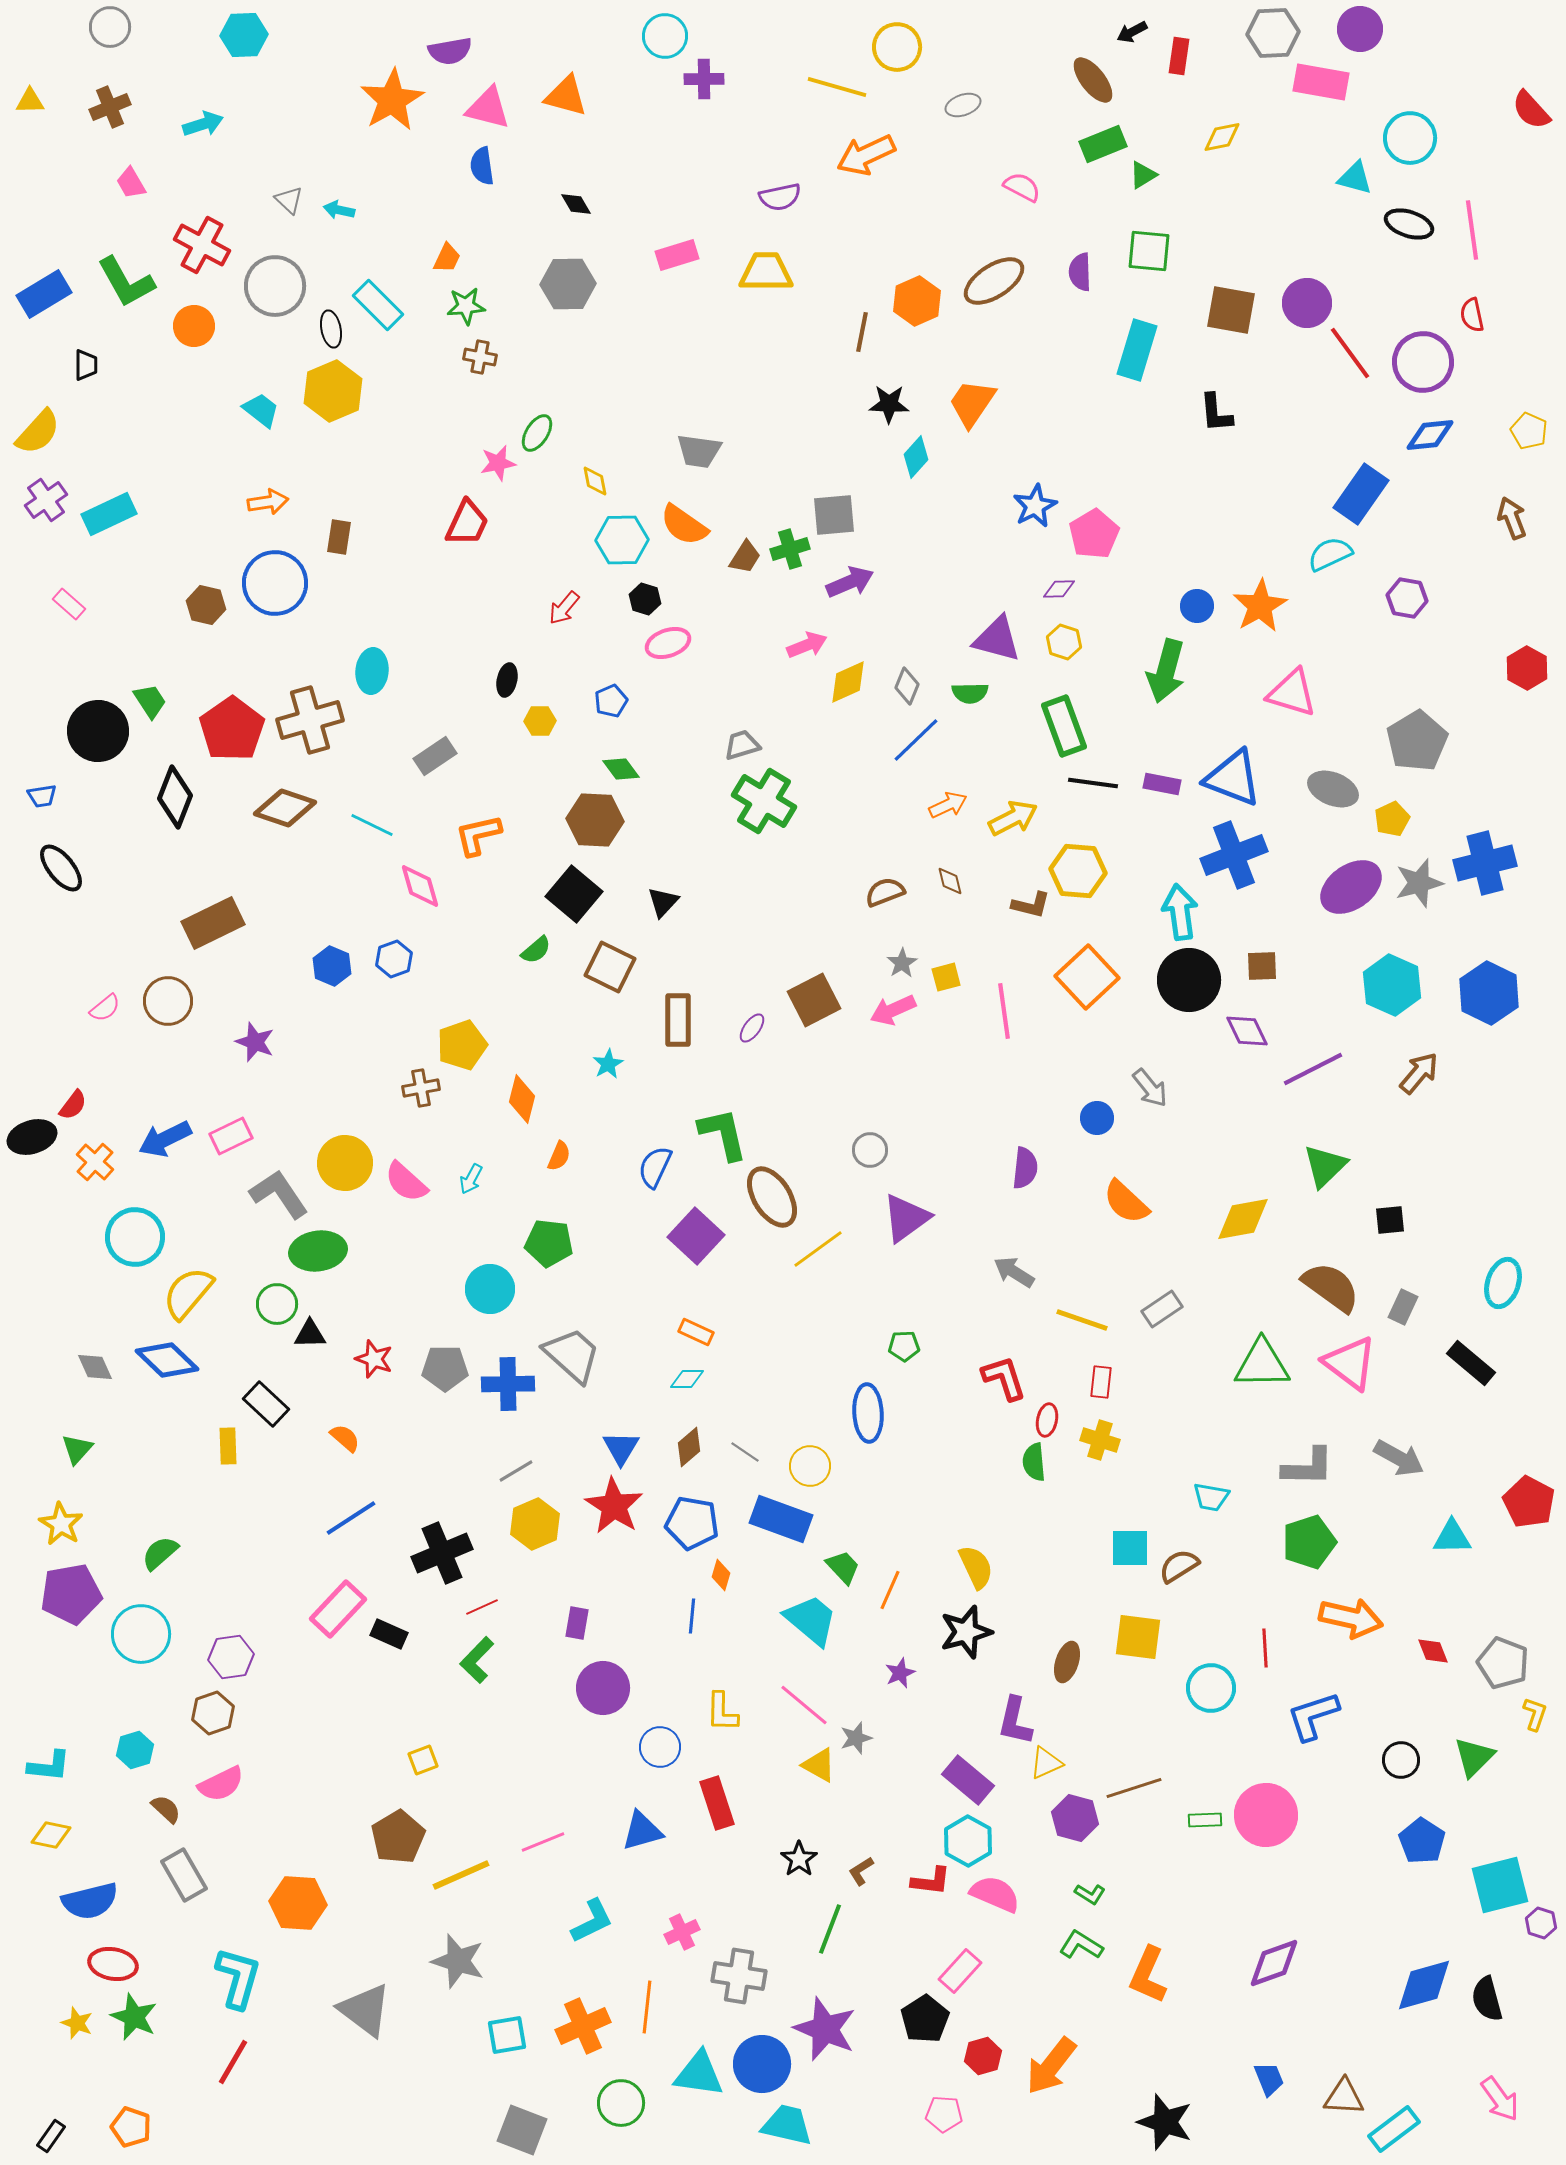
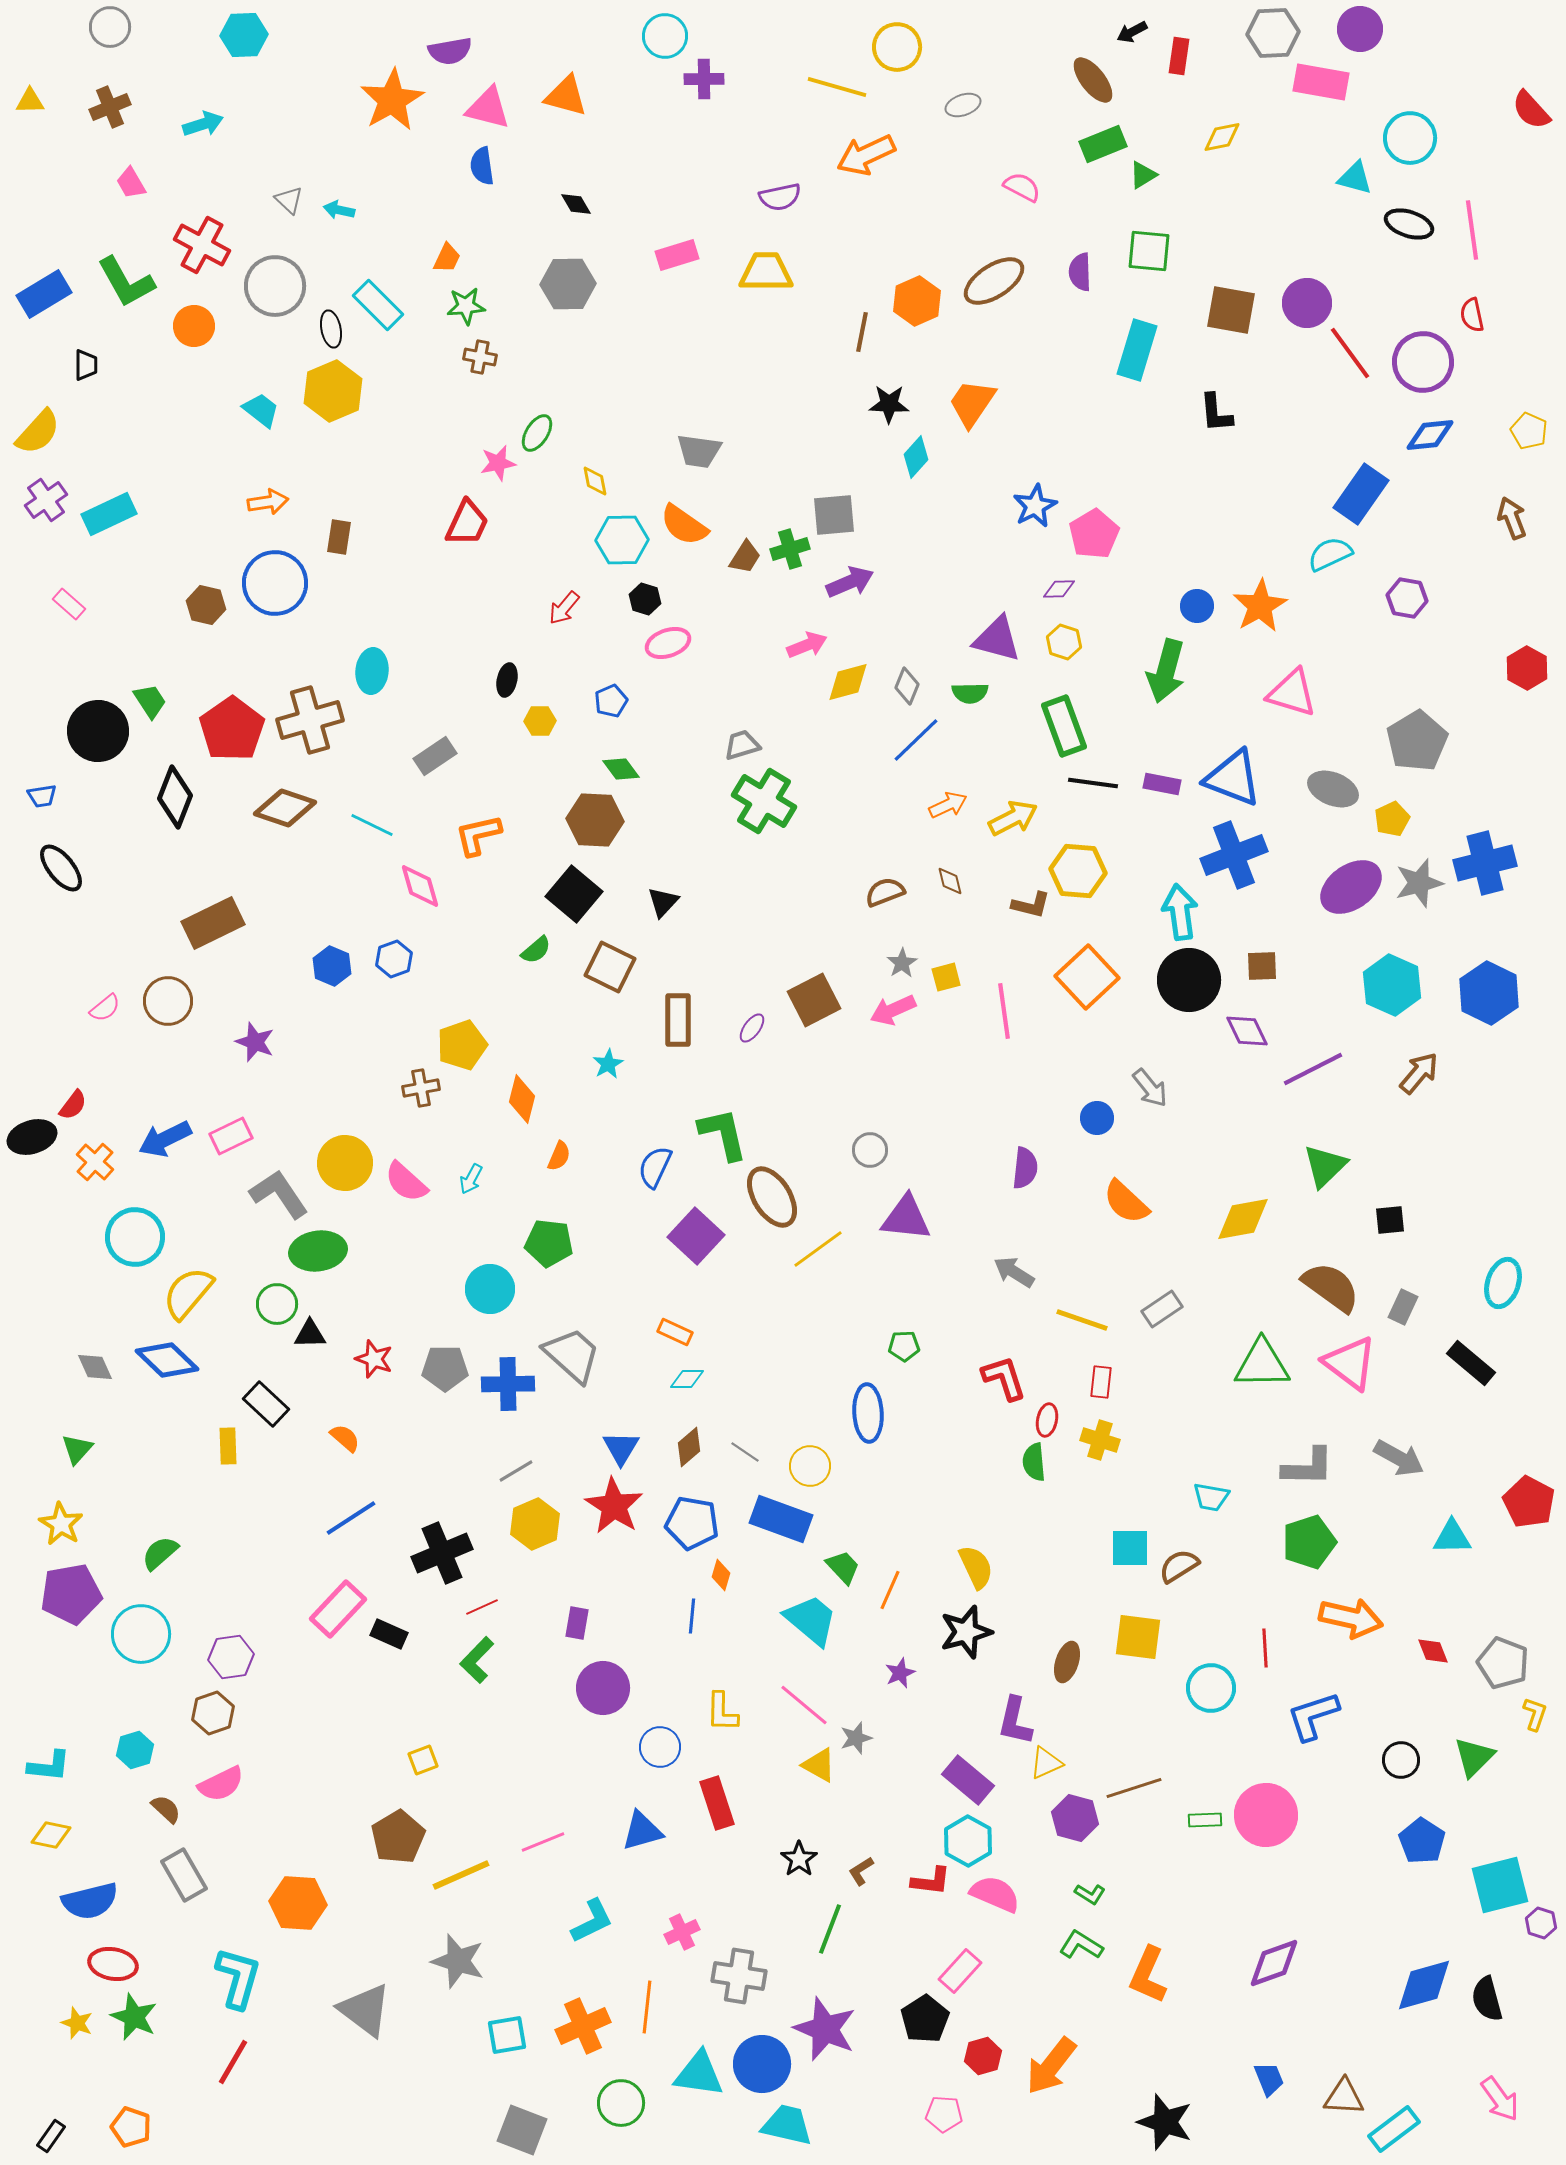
yellow diamond at (848, 682): rotated 9 degrees clockwise
purple triangle at (906, 1218): rotated 42 degrees clockwise
orange rectangle at (696, 1332): moved 21 px left
